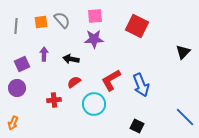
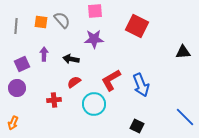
pink square: moved 5 px up
orange square: rotated 16 degrees clockwise
black triangle: rotated 42 degrees clockwise
